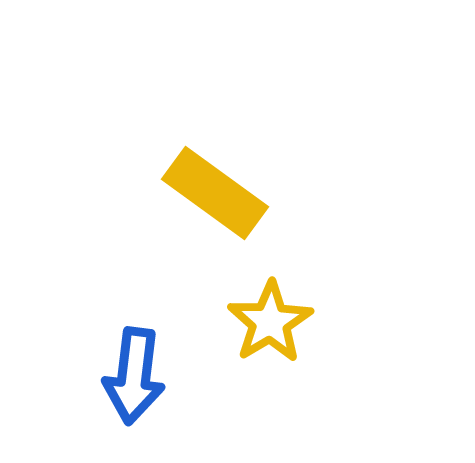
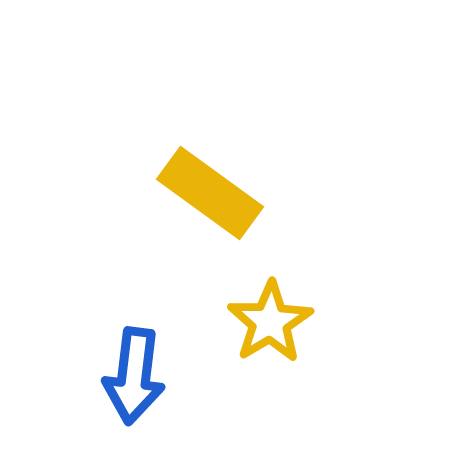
yellow rectangle: moved 5 px left
